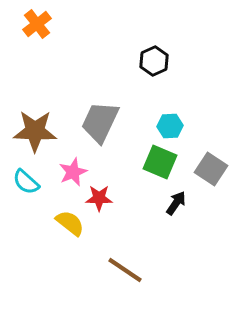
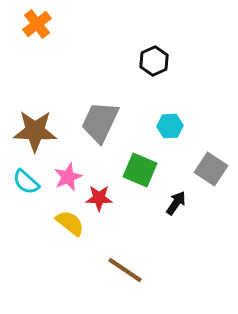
green square: moved 20 px left, 8 px down
pink star: moved 5 px left, 5 px down
